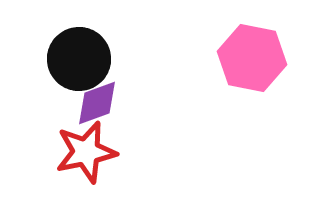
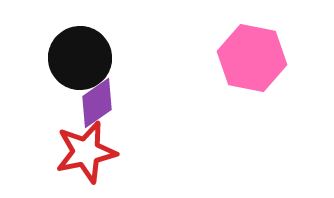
black circle: moved 1 px right, 1 px up
purple diamond: rotated 15 degrees counterclockwise
